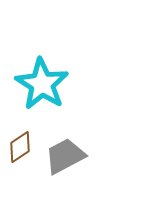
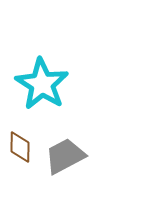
brown diamond: rotated 56 degrees counterclockwise
